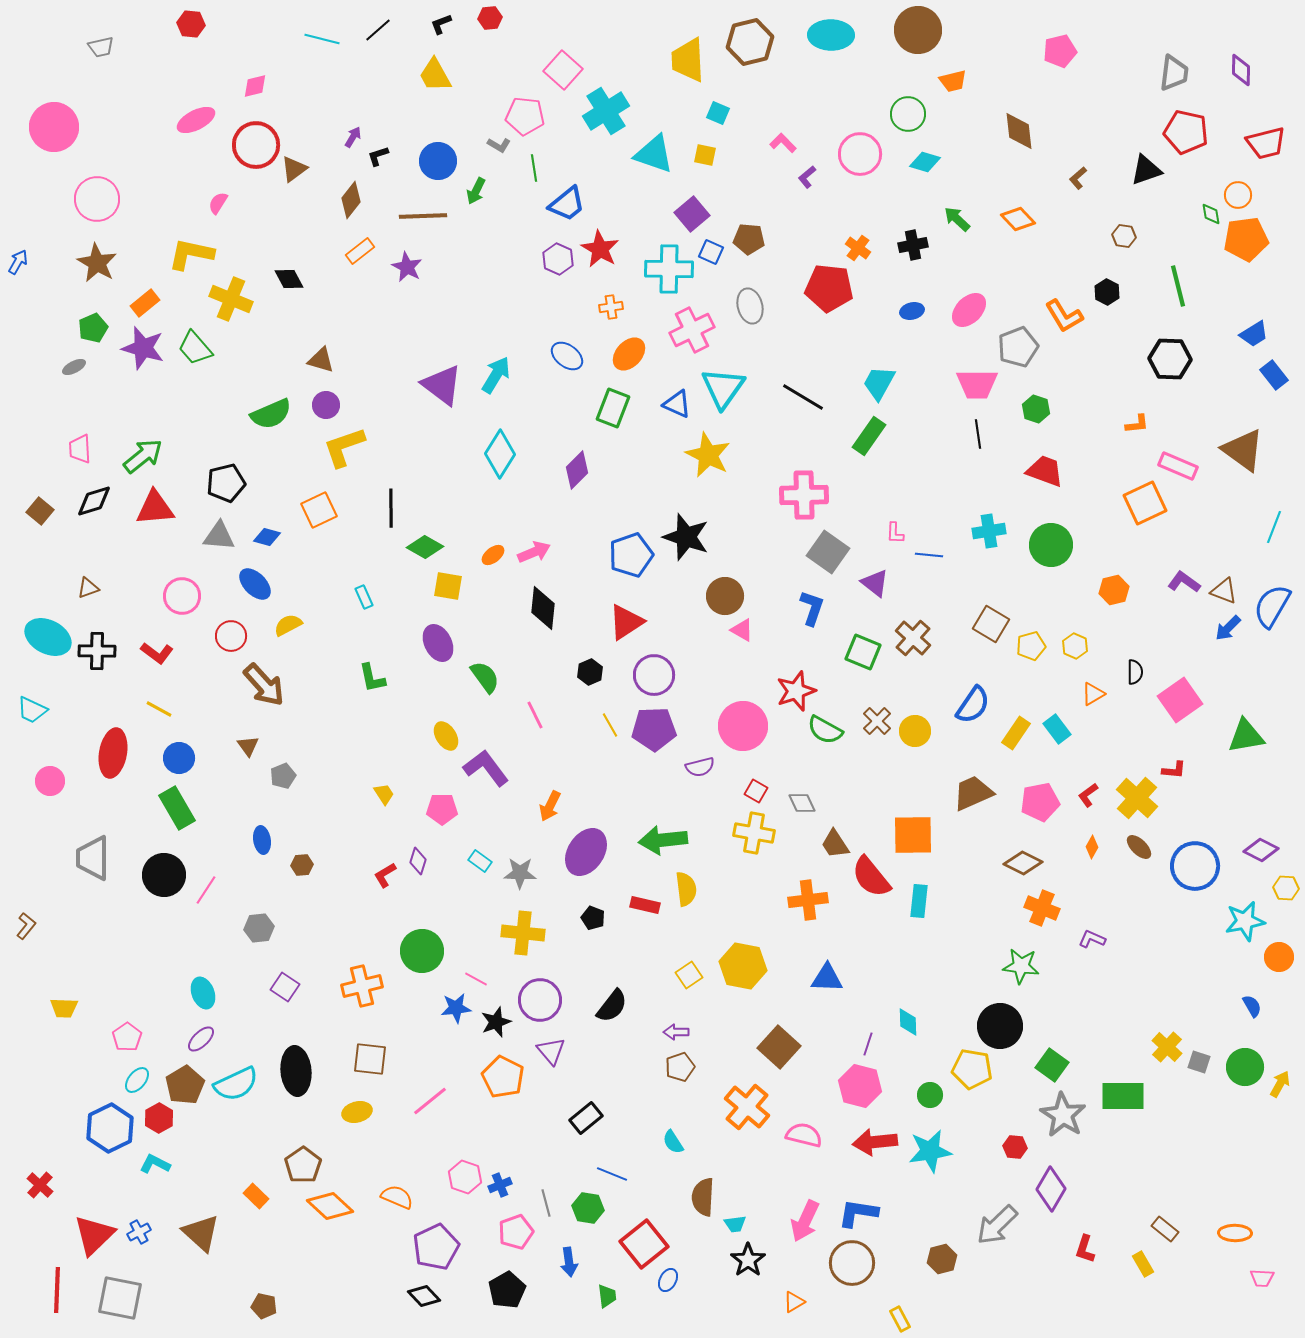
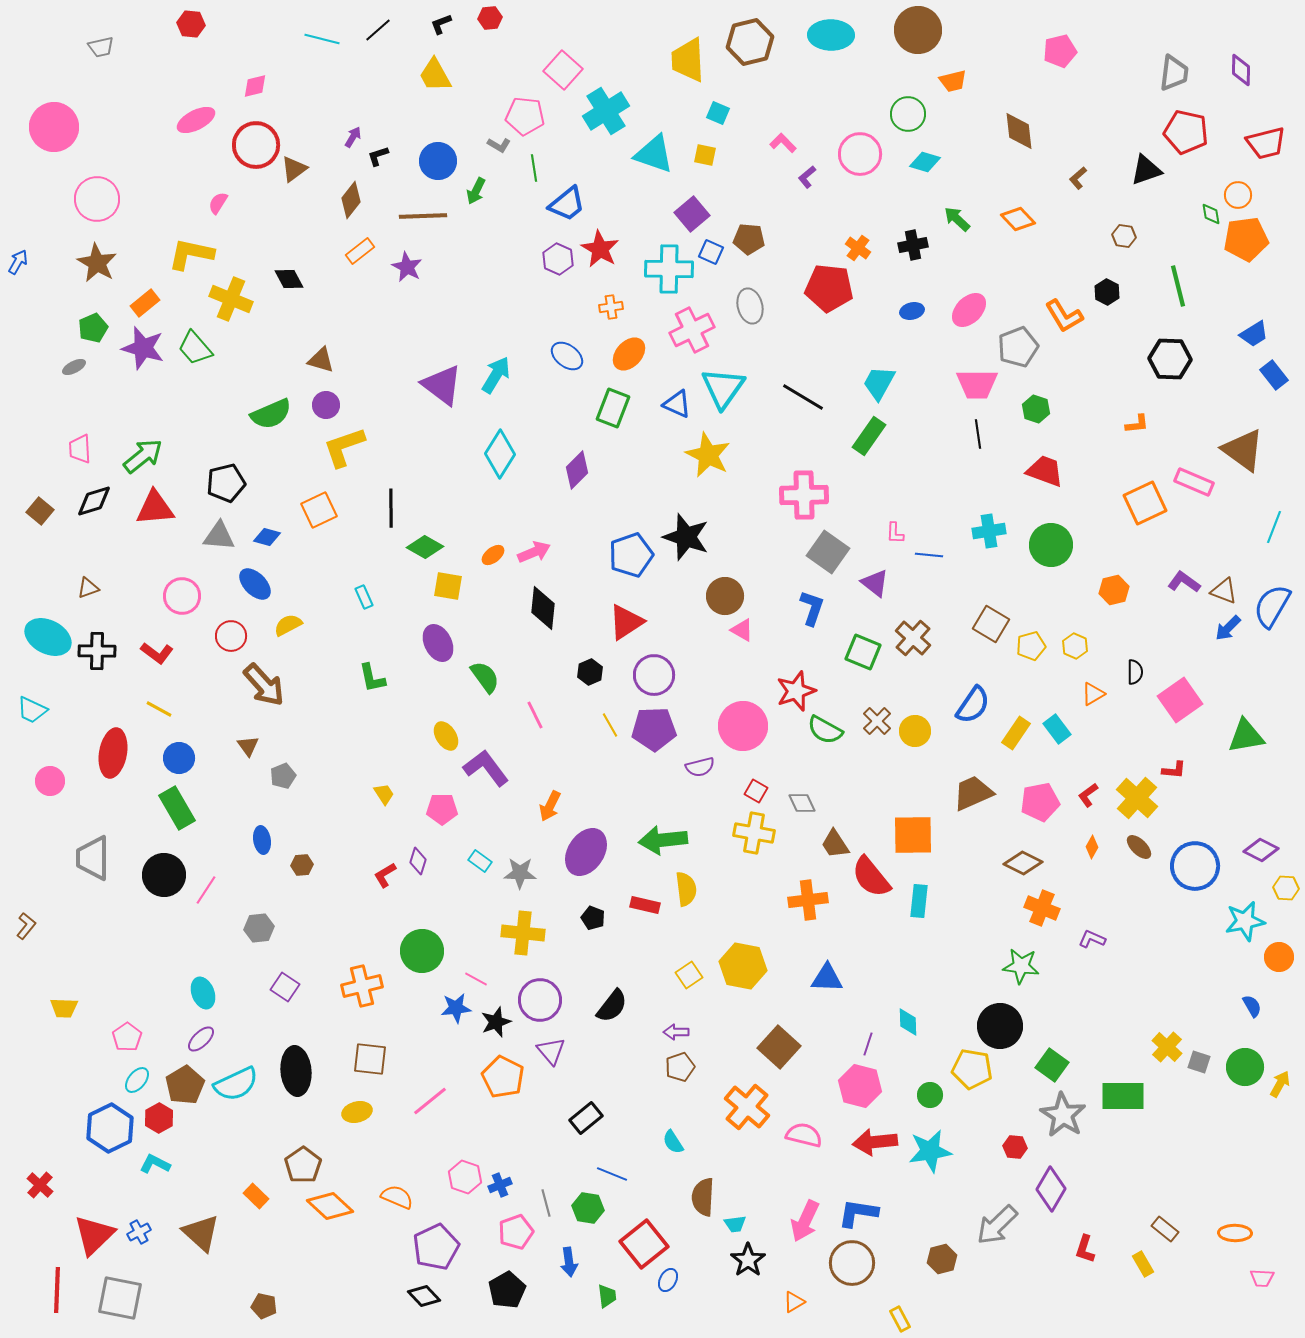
pink rectangle at (1178, 466): moved 16 px right, 16 px down
